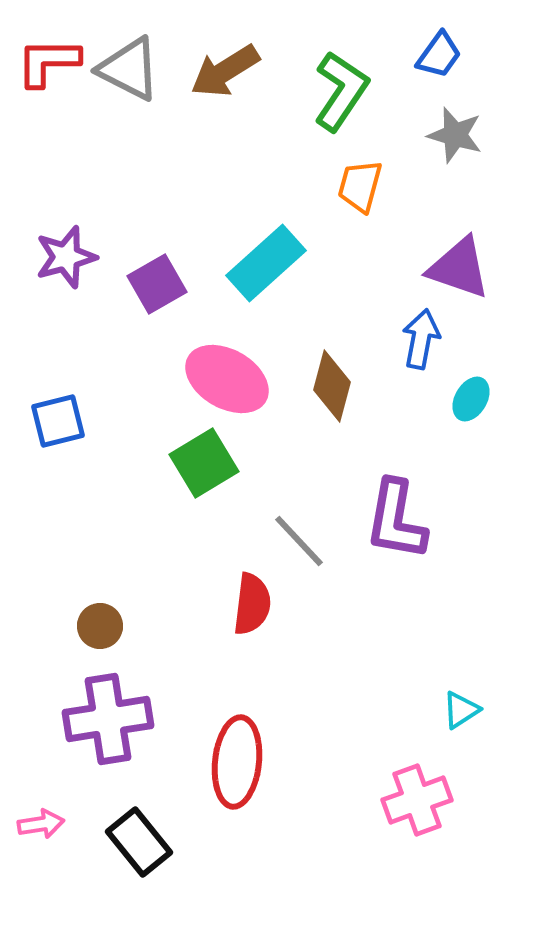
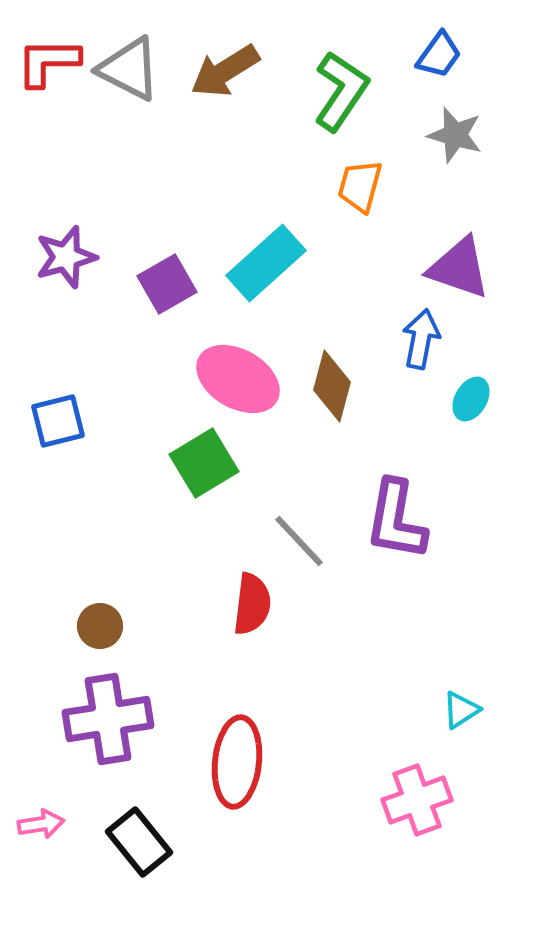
purple square: moved 10 px right
pink ellipse: moved 11 px right
